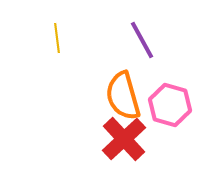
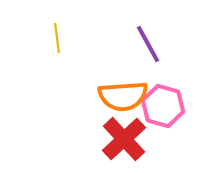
purple line: moved 6 px right, 4 px down
orange semicircle: rotated 78 degrees counterclockwise
pink hexagon: moved 7 px left, 1 px down
